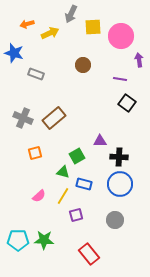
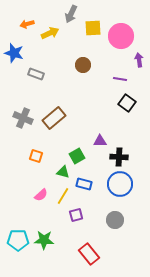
yellow square: moved 1 px down
orange square: moved 1 px right, 3 px down; rotated 32 degrees clockwise
pink semicircle: moved 2 px right, 1 px up
